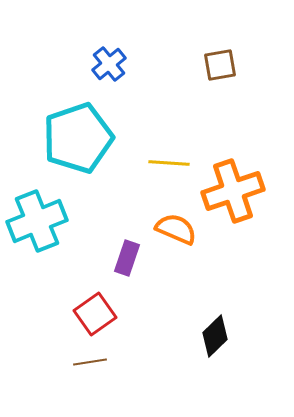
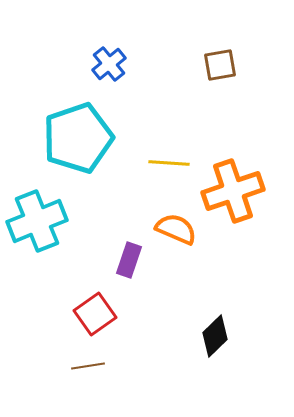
purple rectangle: moved 2 px right, 2 px down
brown line: moved 2 px left, 4 px down
